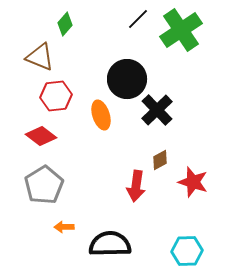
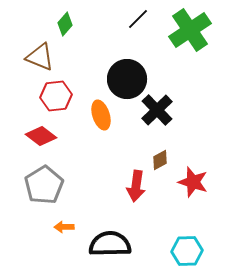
green cross: moved 9 px right
